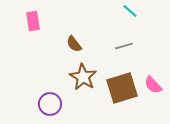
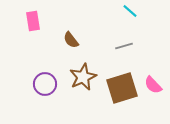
brown semicircle: moved 3 px left, 4 px up
brown star: rotated 16 degrees clockwise
purple circle: moved 5 px left, 20 px up
